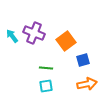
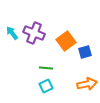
cyan arrow: moved 3 px up
blue square: moved 2 px right, 8 px up
cyan square: rotated 16 degrees counterclockwise
